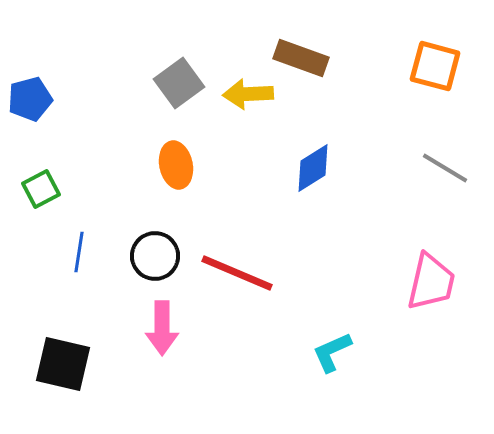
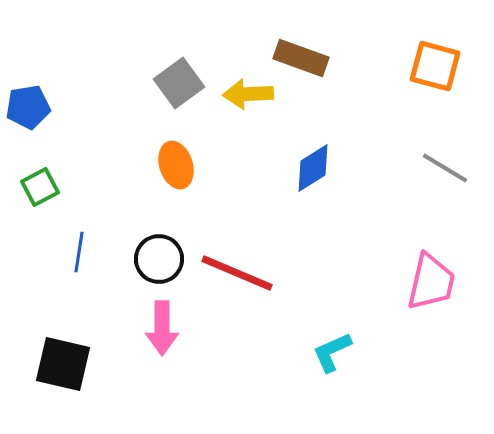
blue pentagon: moved 2 px left, 8 px down; rotated 6 degrees clockwise
orange ellipse: rotated 6 degrees counterclockwise
green square: moved 1 px left, 2 px up
black circle: moved 4 px right, 3 px down
